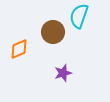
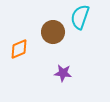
cyan semicircle: moved 1 px right, 1 px down
purple star: rotated 24 degrees clockwise
